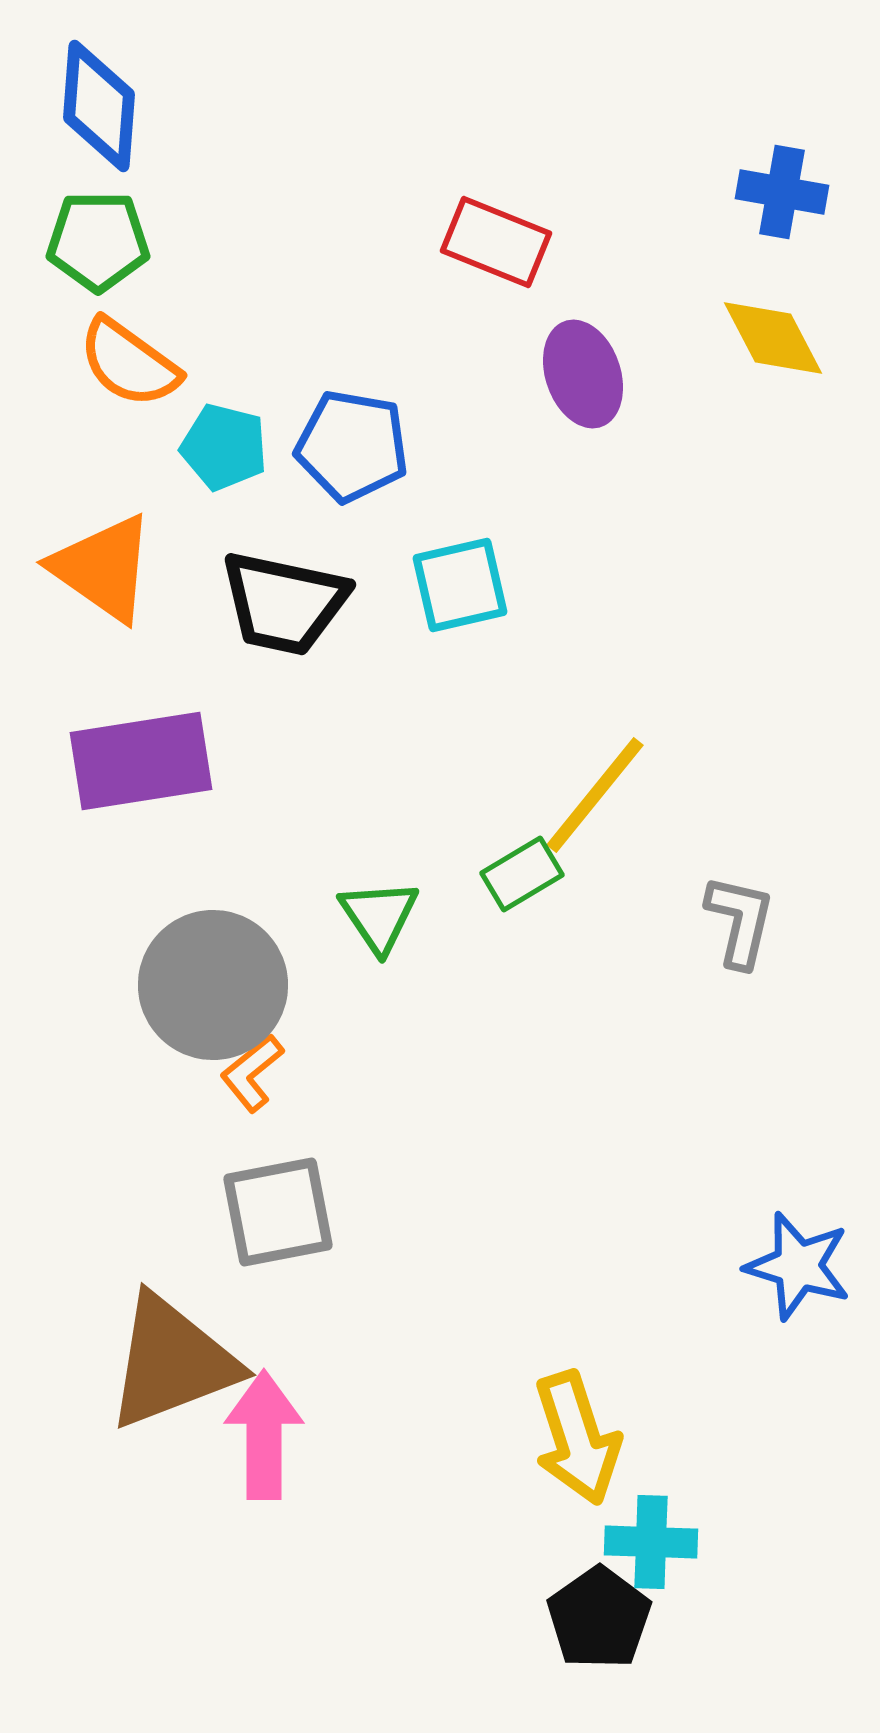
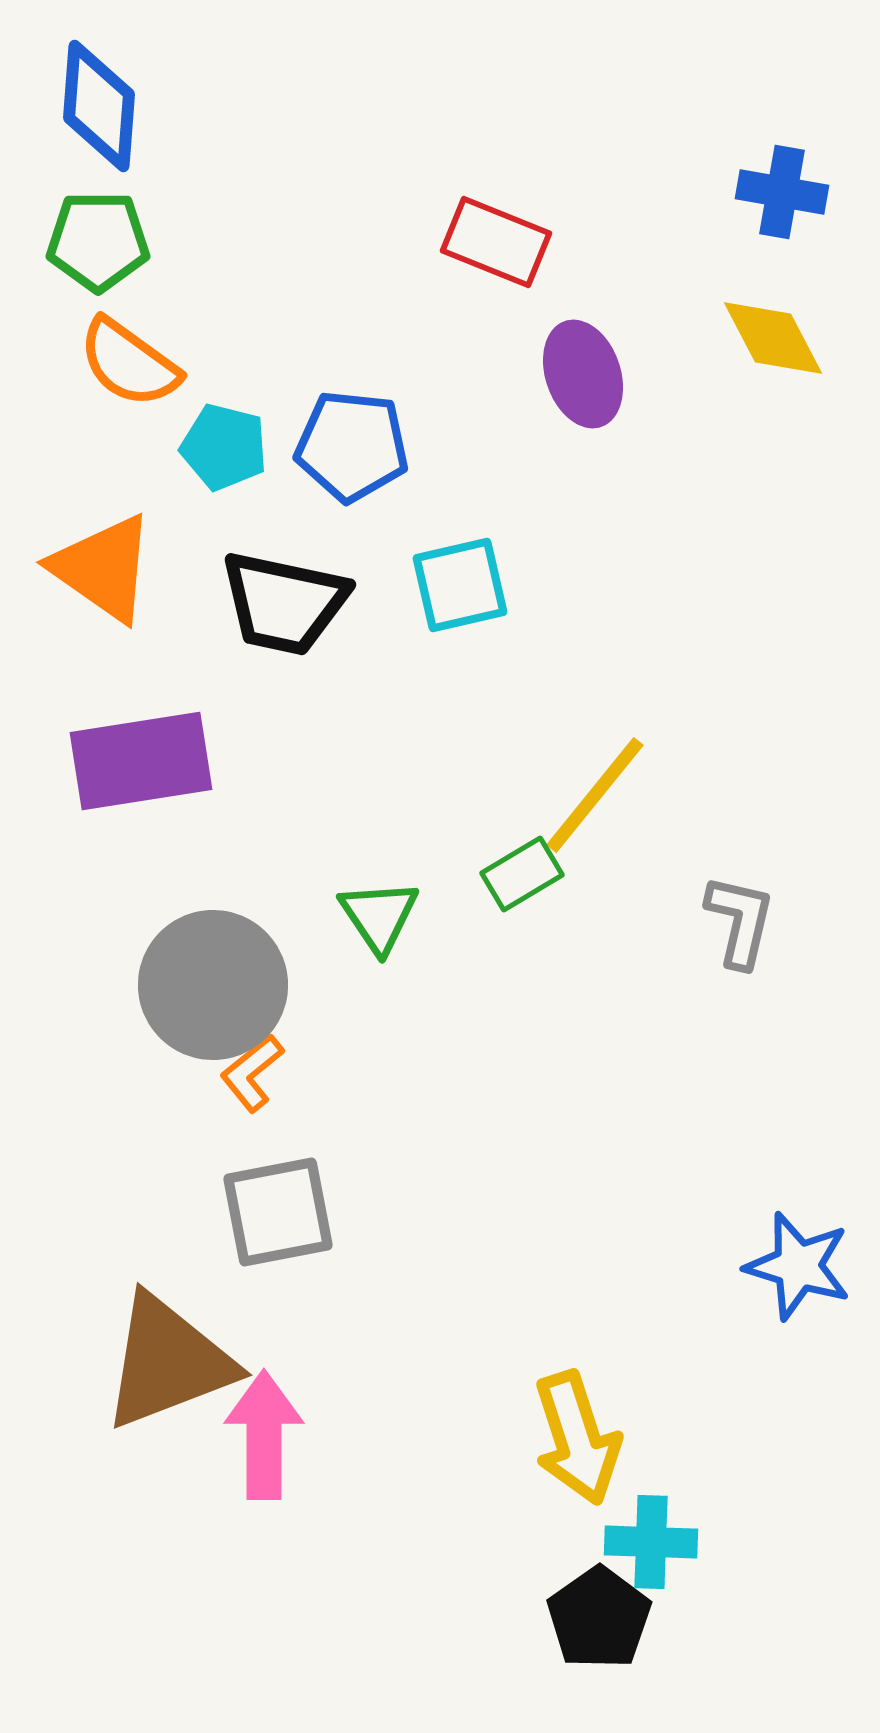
blue pentagon: rotated 4 degrees counterclockwise
brown triangle: moved 4 px left
